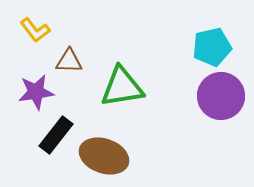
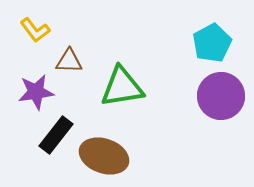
cyan pentagon: moved 4 px up; rotated 15 degrees counterclockwise
